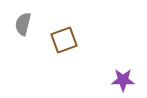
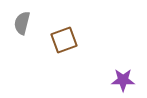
gray semicircle: moved 1 px left, 1 px up
